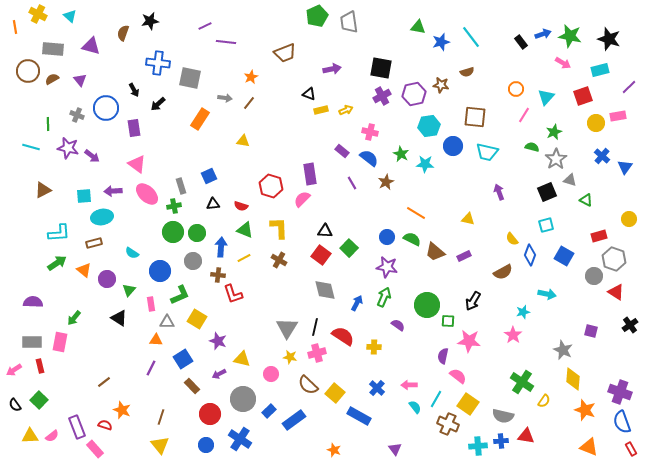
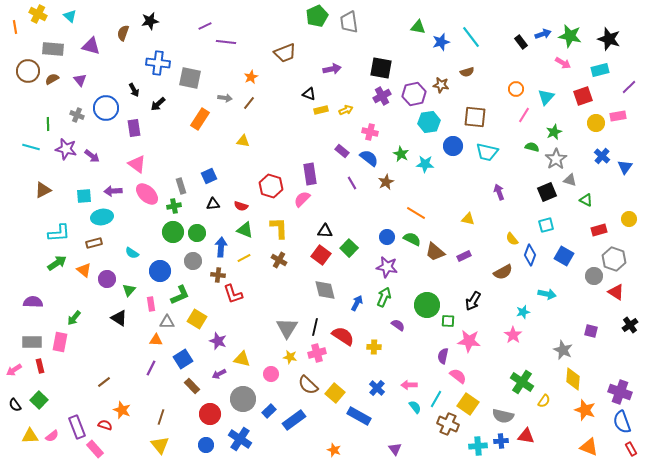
cyan hexagon at (429, 126): moved 4 px up
purple star at (68, 148): moved 2 px left, 1 px down
red rectangle at (599, 236): moved 6 px up
